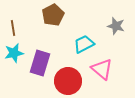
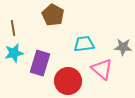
brown pentagon: rotated 15 degrees counterclockwise
gray star: moved 7 px right, 21 px down; rotated 12 degrees counterclockwise
cyan trapezoid: rotated 20 degrees clockwise
